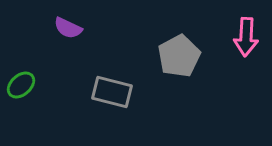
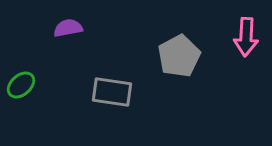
purple semicircle: rotated 144 degrees clockwise
gray rectangle: rotated 6 degrees counterclockwise
